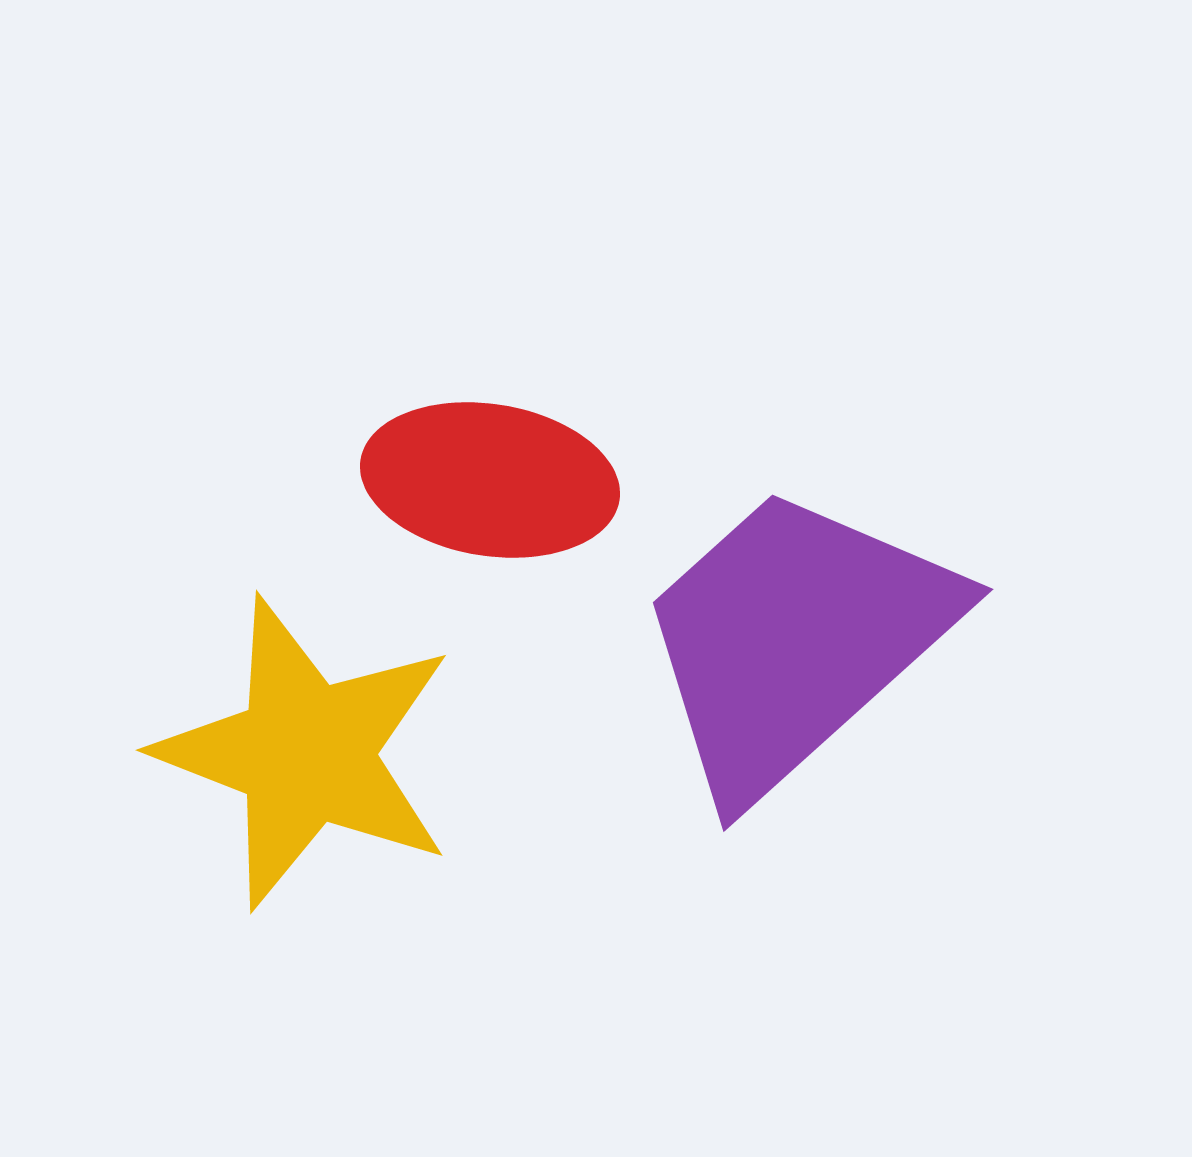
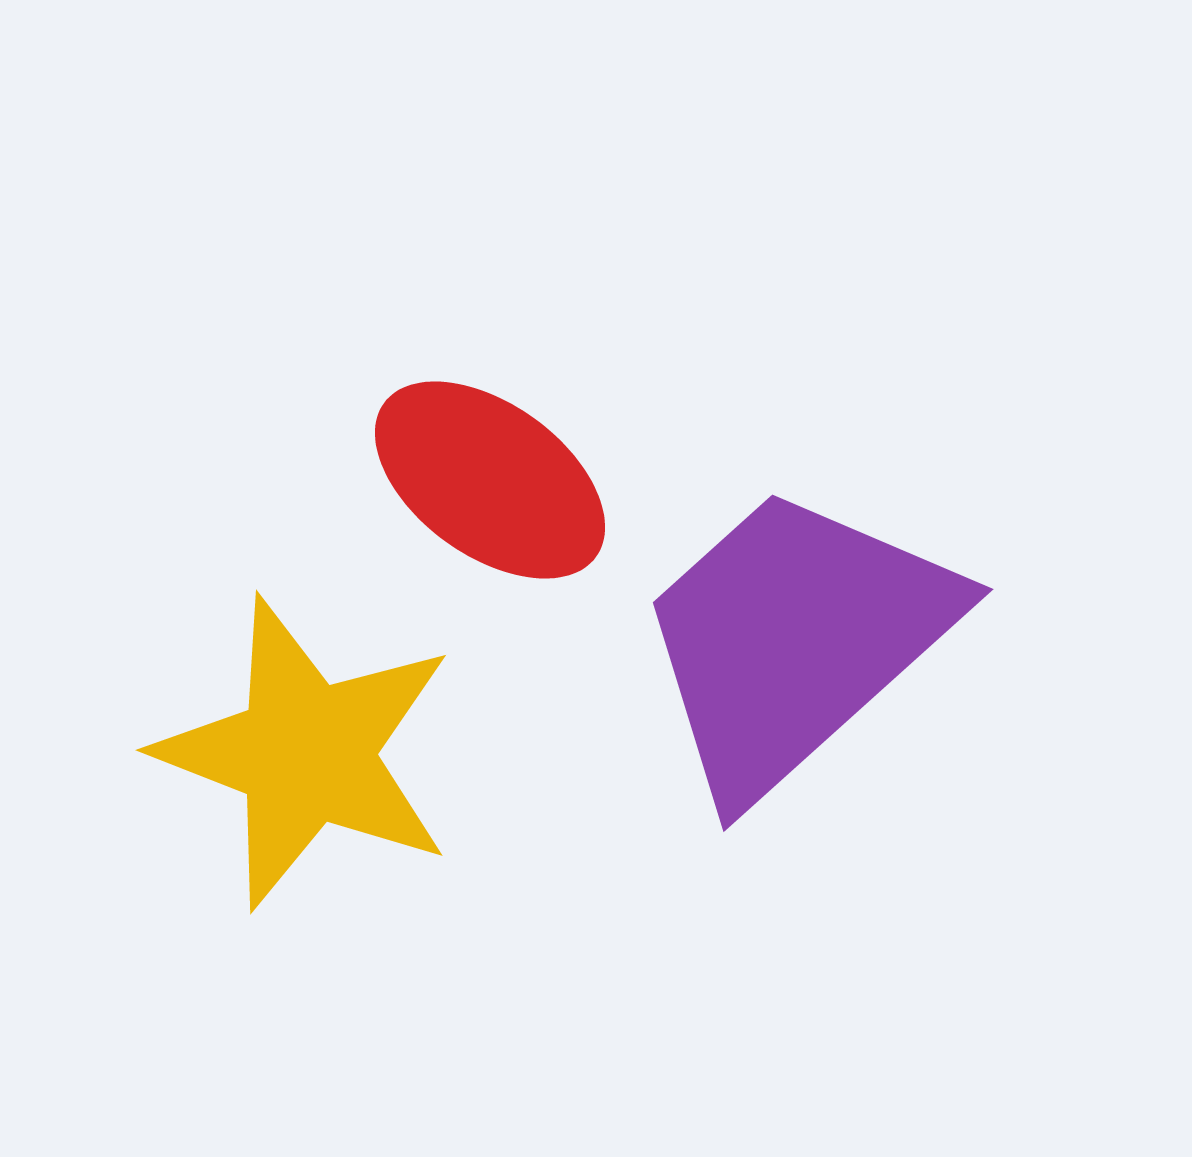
red ellipse: rotated 27 degrees clockwise
